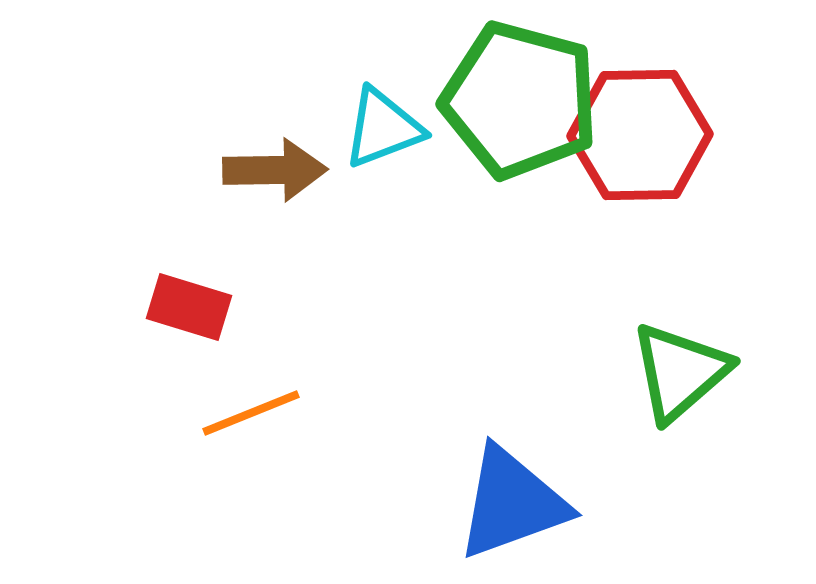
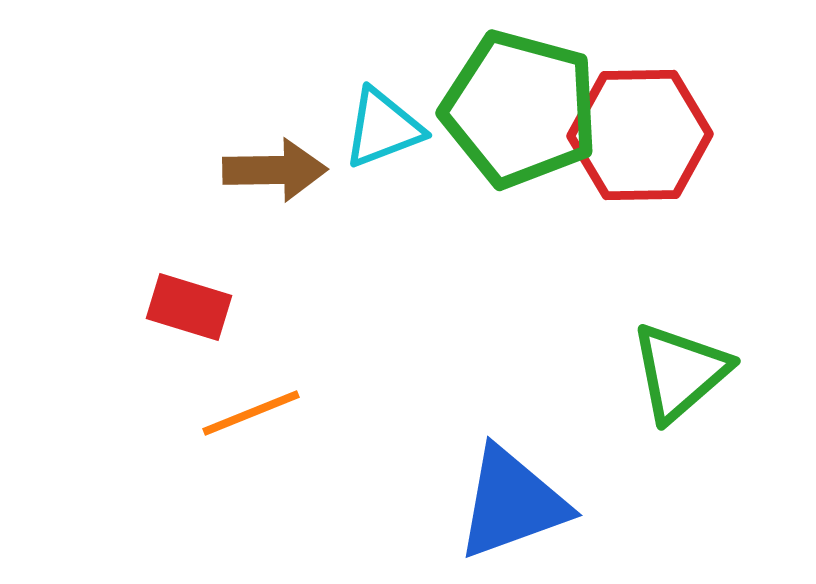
green pentagon: moved 9 px down
